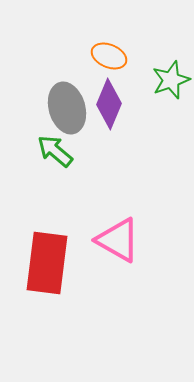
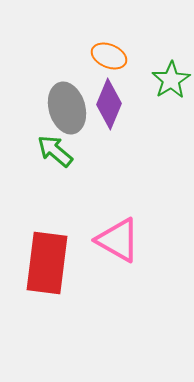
green star: rotated 12 degrees counterclockwise
